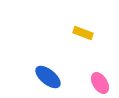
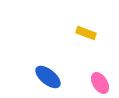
yellow rectangle: moved 3 px right
